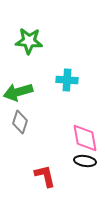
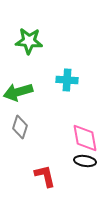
gray diamond: moved 5 px down
